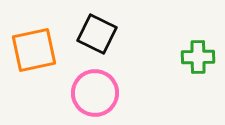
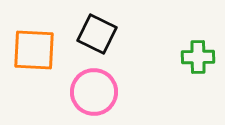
orange square: rotated 15 degrees clockwise
pink circle: moved 1 px left, 1 px up
